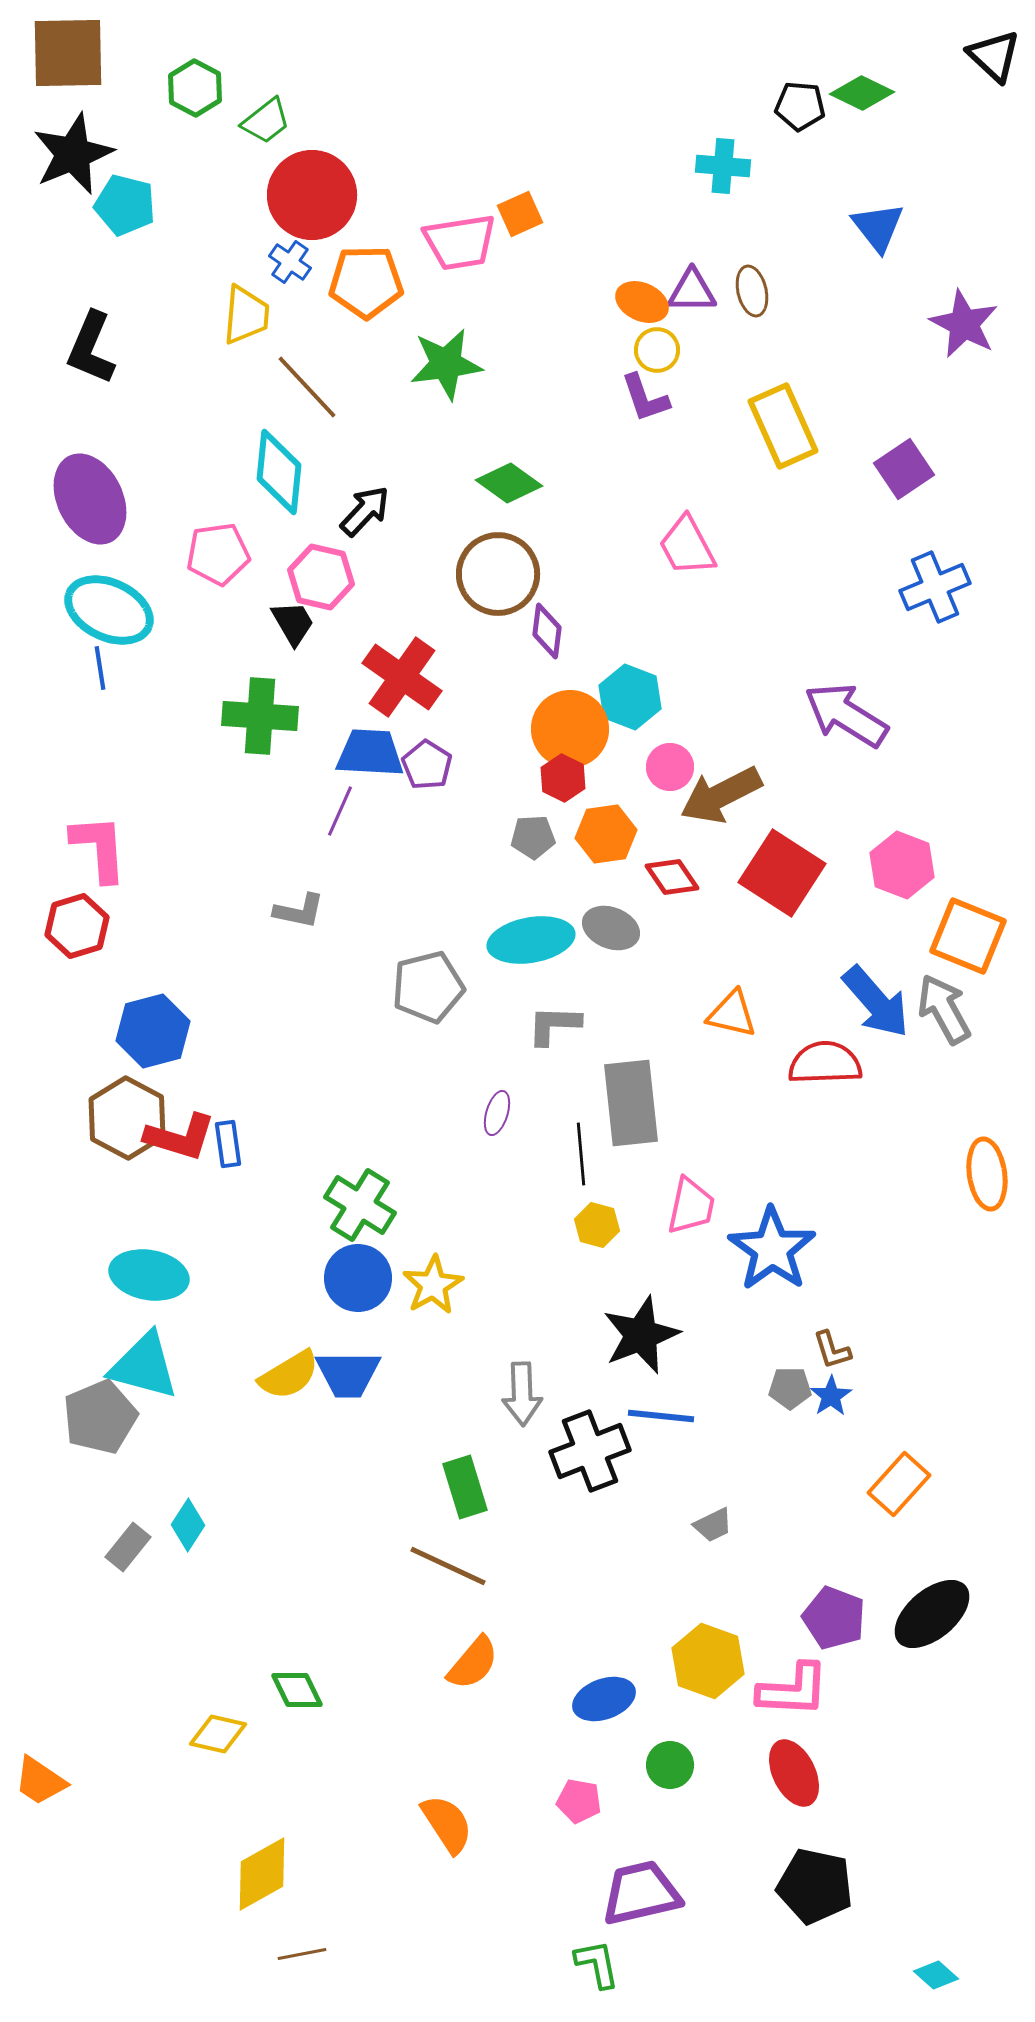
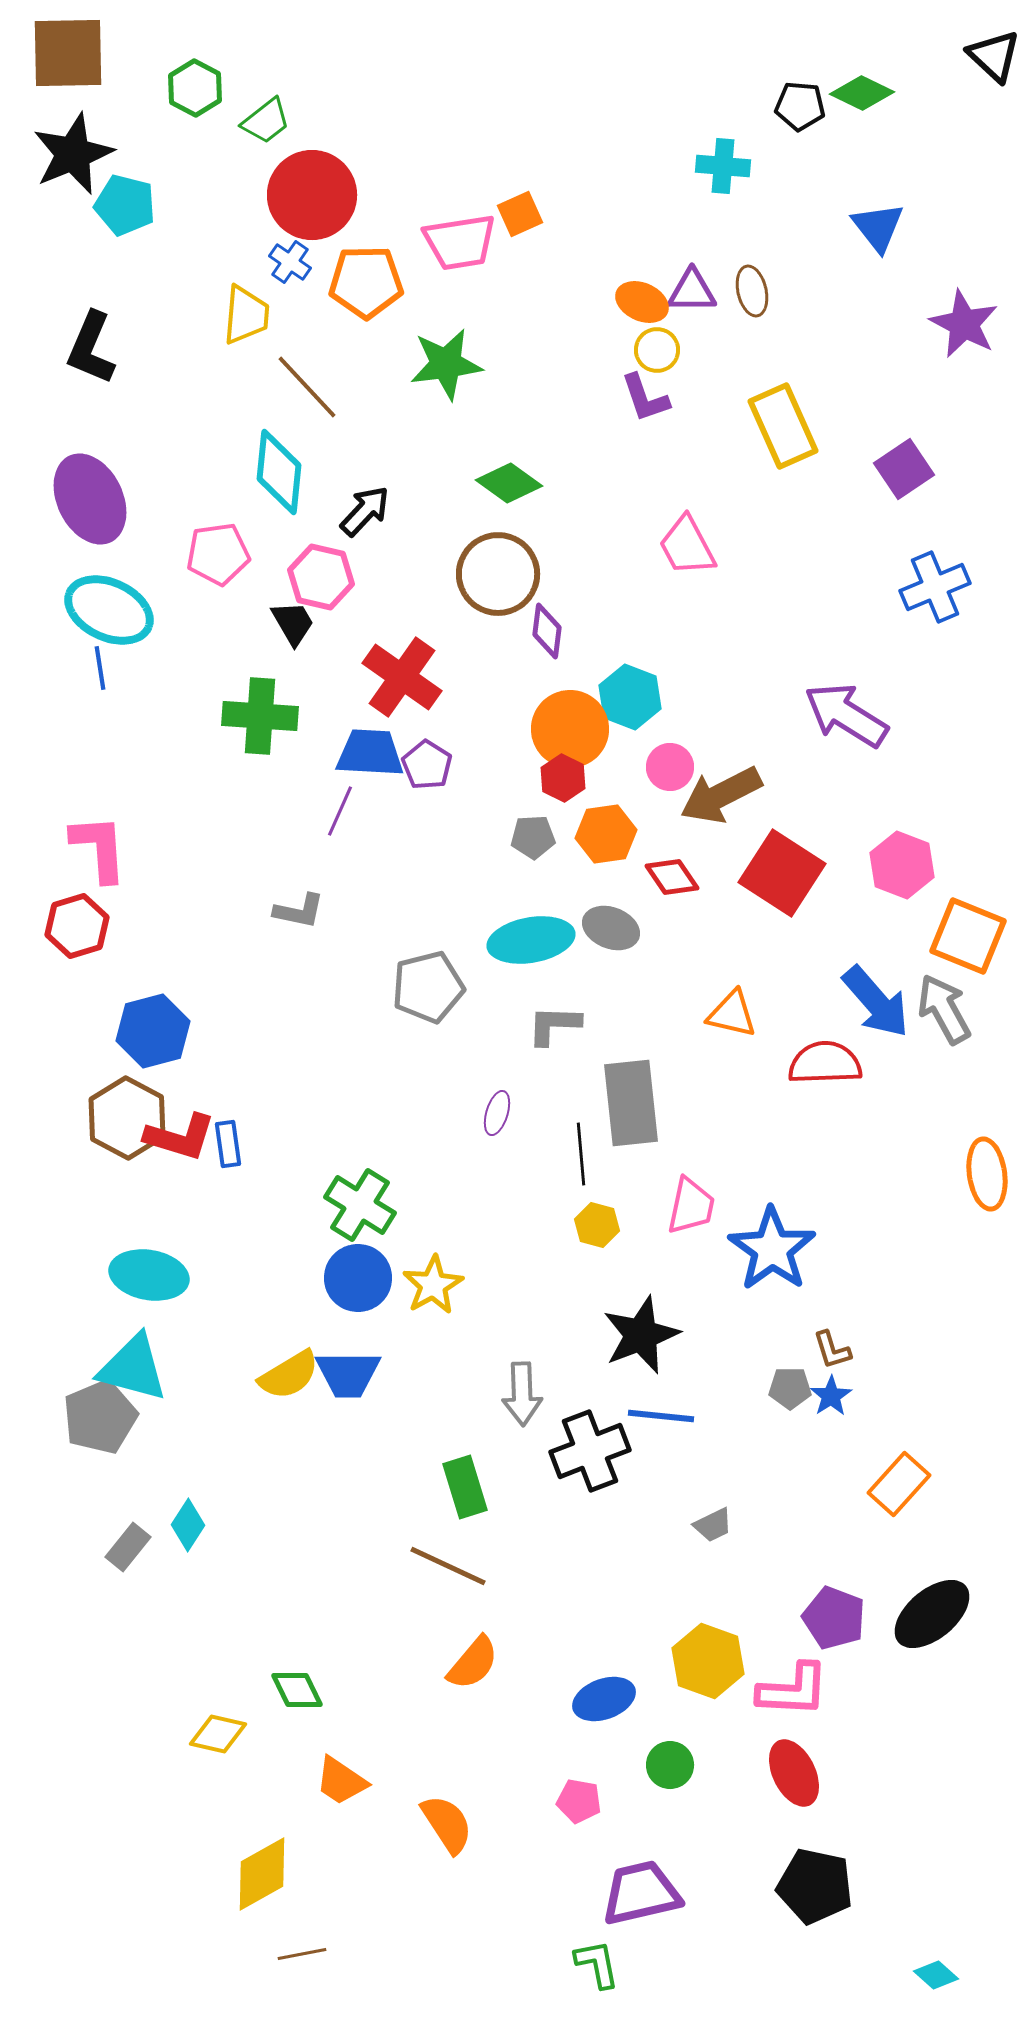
cyan triangle at (144, 1366): moved 11 px left, 2 px down
orange trapezoid at (40, 1781): moved 301 px right
